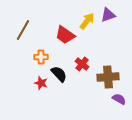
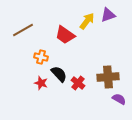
brown line: rotated 30 degrees clockwise
orange cross: rotated 16 degrees clockwise
red cross: moved 4 px left, 19 px down
